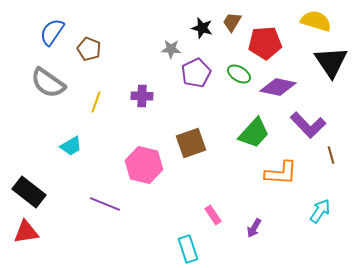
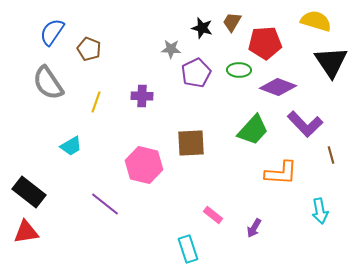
green ellipse: moved 4 px up; rotated 30 degrees counterclockwise
gray semicircle: rotated 21 degrees clockwise
purple diamond: rotated 9 degrees clockwise
purple L-shape: moved 3 px left, 1 px up
green trapezoid: moved 1 px left, 3 px up
brown square: rotated 16 degrees clockwise
purple line: rotated 16 degrees clockwise
cyan arrow: rotated 135 degrees clockwise
pink rectangle: rotated 18 degrees counterclockwise
